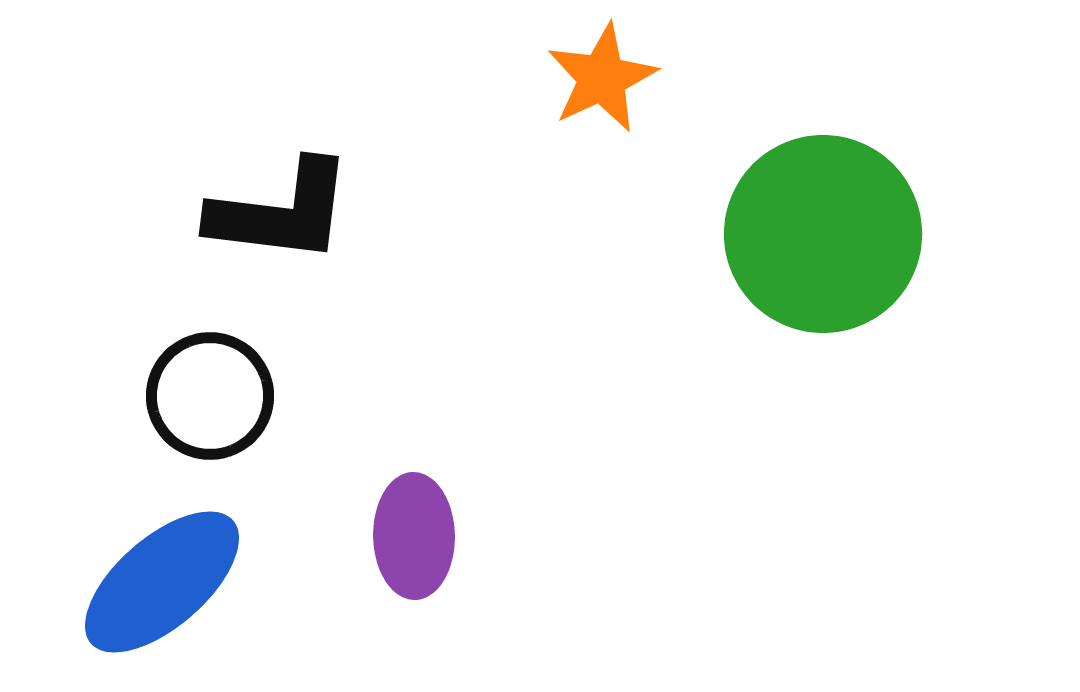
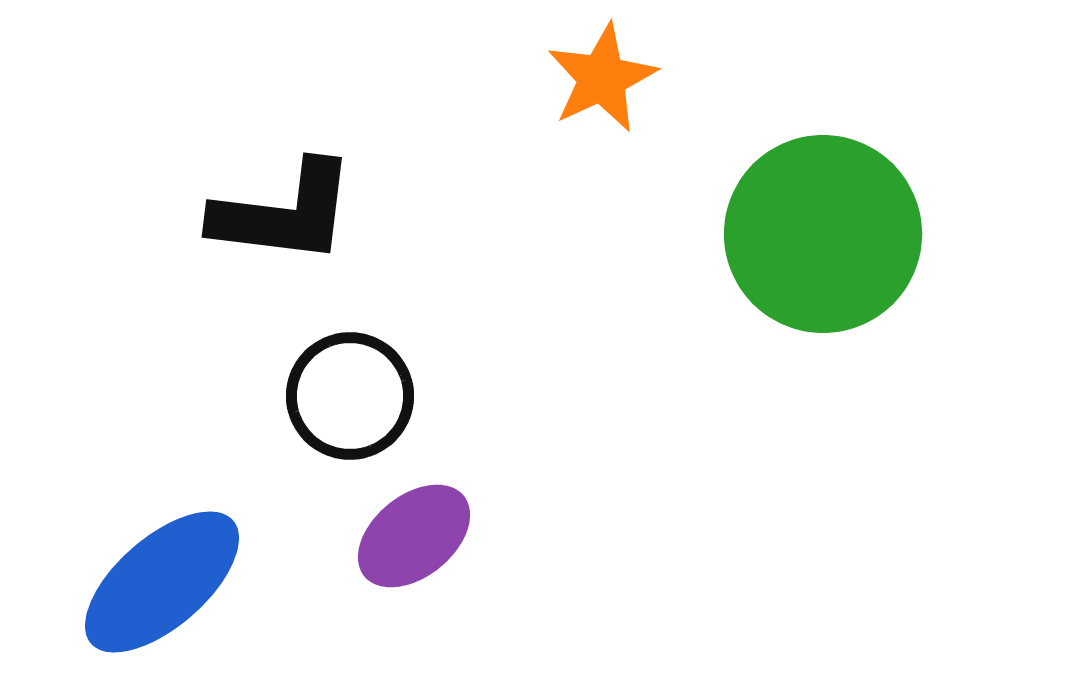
black L-shape: moved 3 px right, 1 px down
black circle: moved 140 px right
purple ellipse: rotated 52 degrees clockwise
